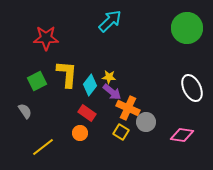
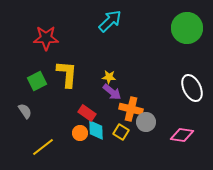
cyan diamond: moved 6 px right, 45 px down; rotated 40 degrees counterclockwise
orange cross: moved 3 px right, 1 px down; rotated 10 degrees counterclockwise
